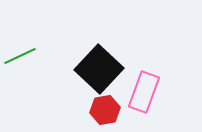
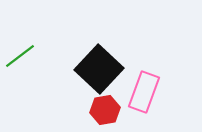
green line: rotated 12 degrees counterclockwise
